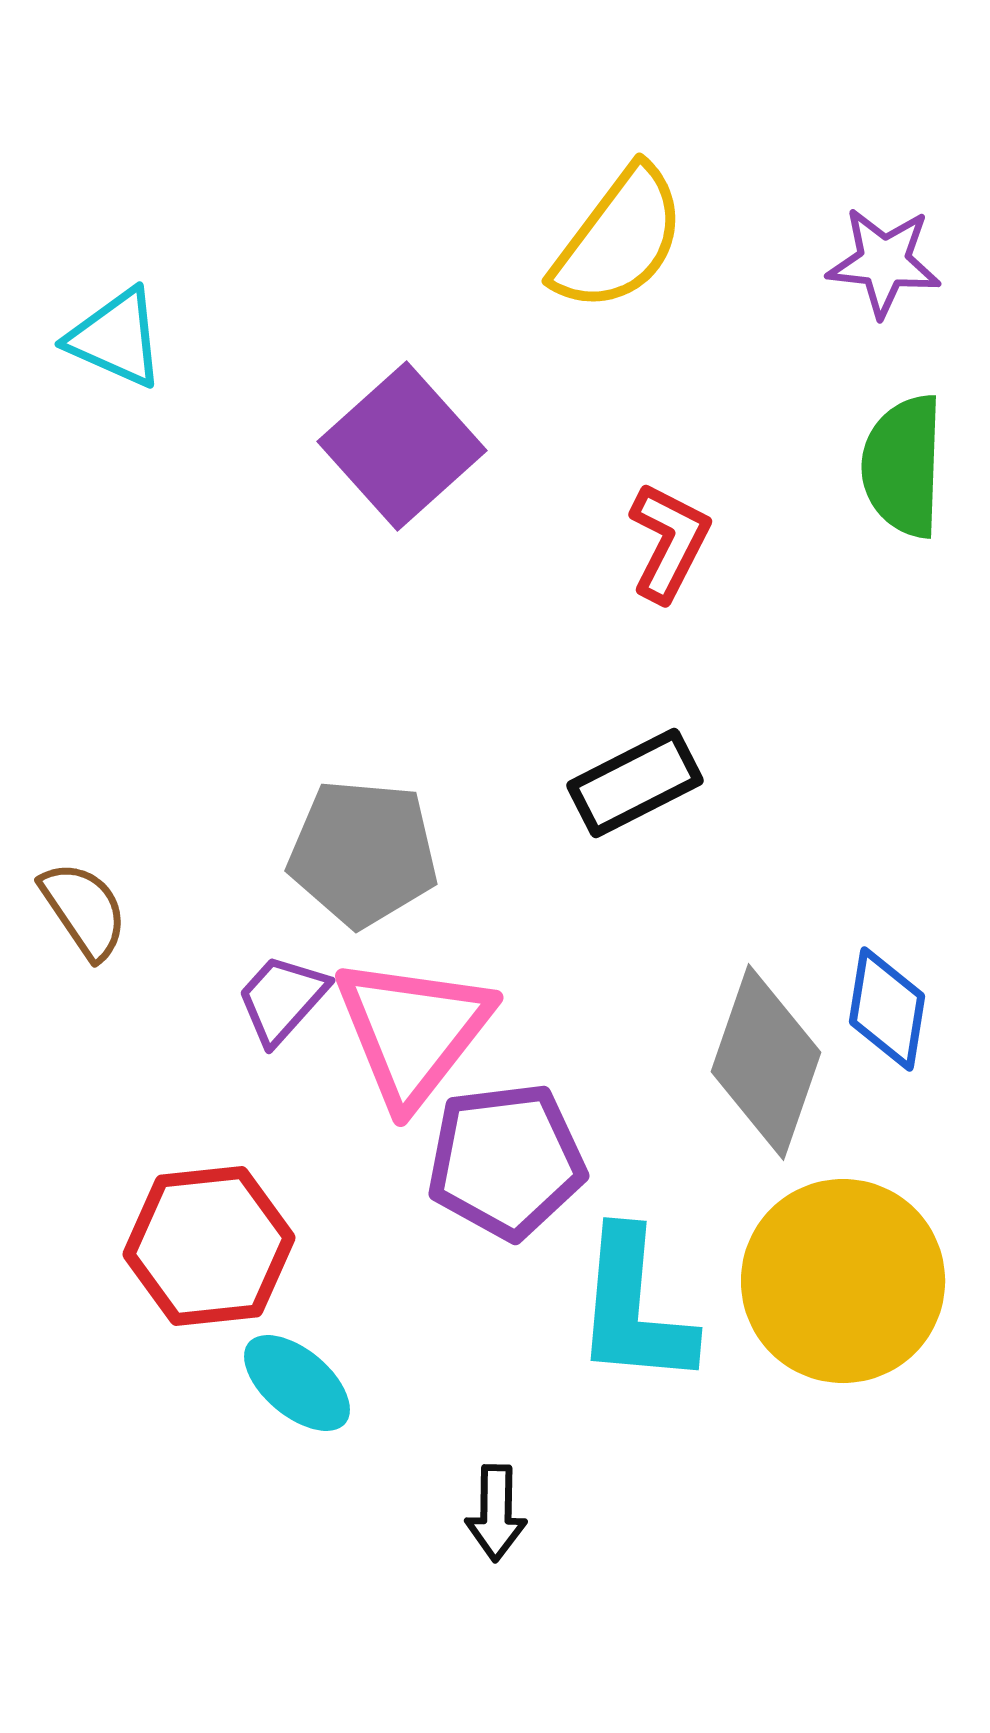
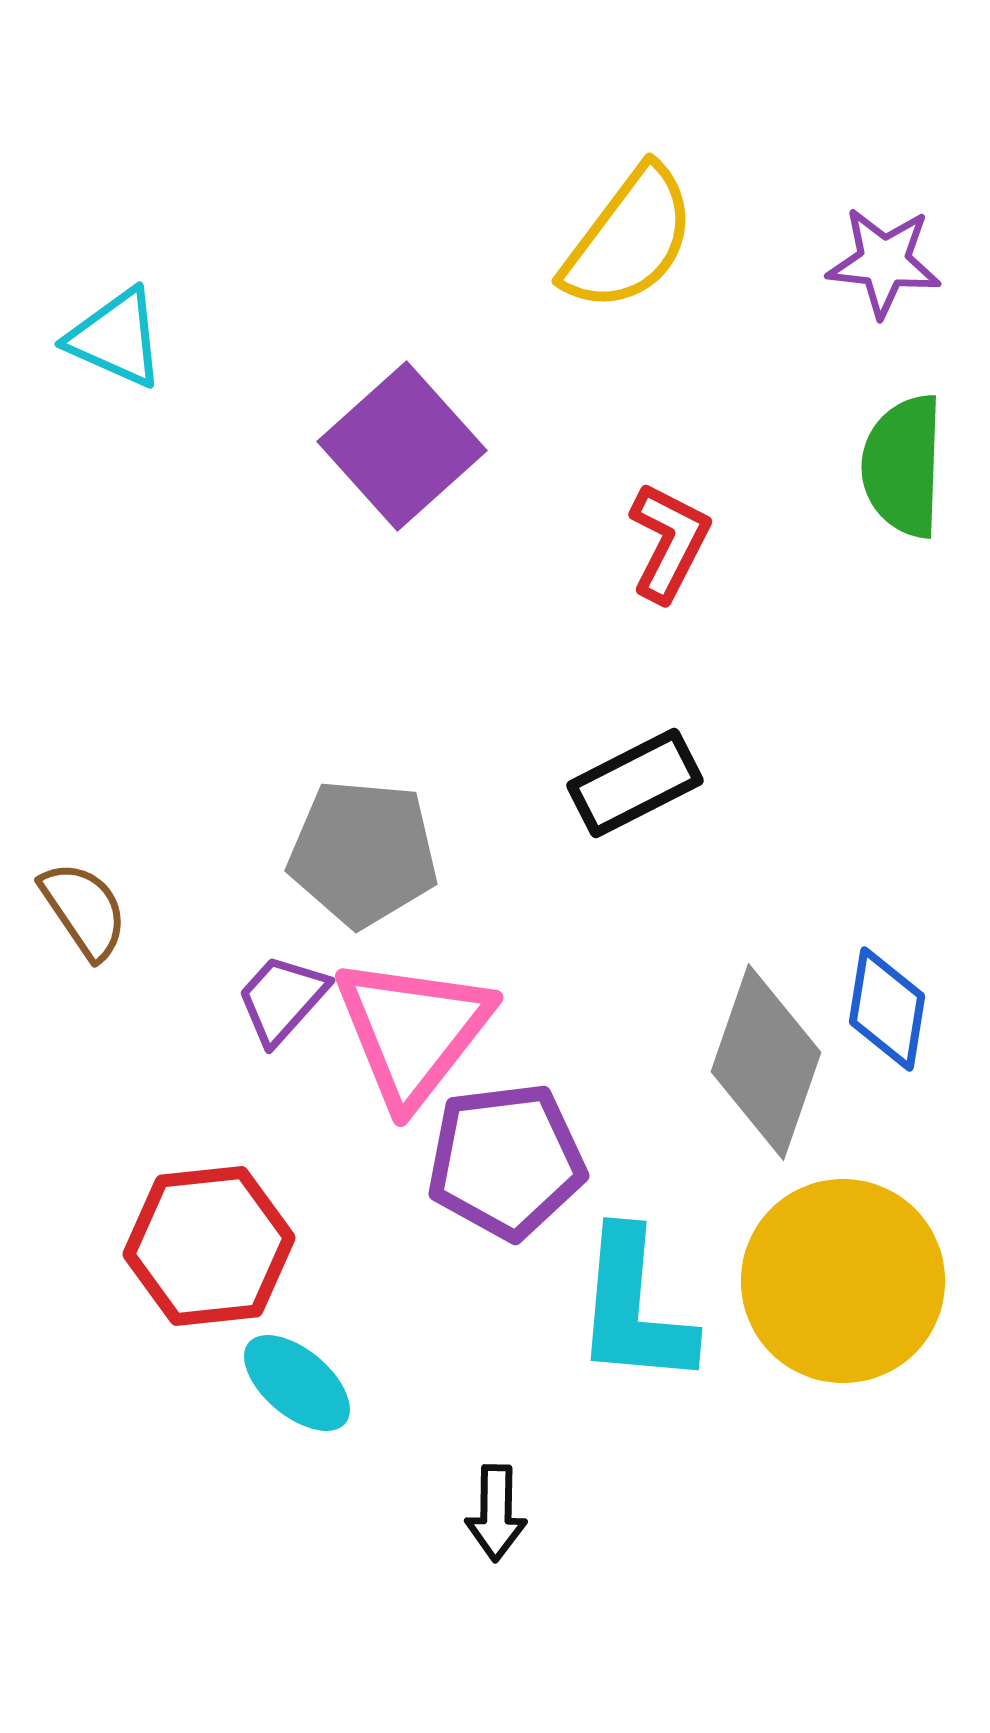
yellow semicircle: moved 10 px right
